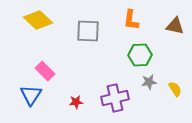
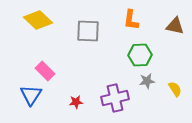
gray star: moved 2 px left, 1 px up
